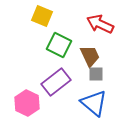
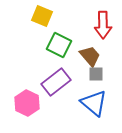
red arrow: moved 3 px right, 1 px down; rotated 116 degrees counterclockwise
brown trapezoid: rotated 15 degrees counterclockwise
